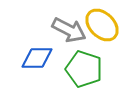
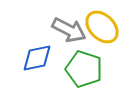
yellow ellipse: moved 2 px down
blue diamond: rotated 12 degrees counterclockwise
